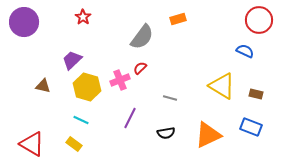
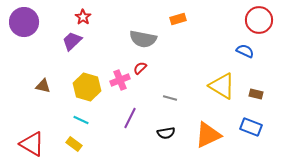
gray semicircle: moved 1 px right, 2 px down; rotated 64 degrees clockwise
purple trapezoid: moved 19 px up
